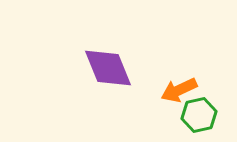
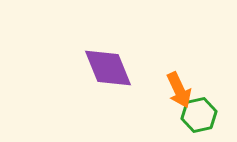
orange arrow: rotated 90 degrees counterclockwise
